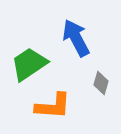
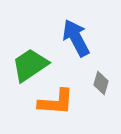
green trapezoid: moved 1 px right, 1 px down
orange L-shape: moved 3 px right, 4 px up
